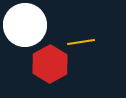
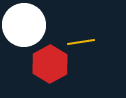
white circle: moved 1 px left
